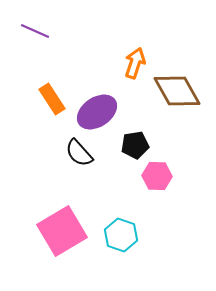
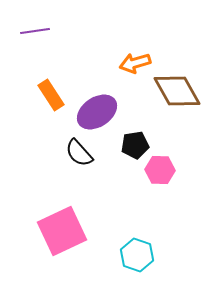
purple line: rotated 32 degrees counterclockwise
orange arrow: rotated 124 degrees counterclockwise
orange rectangle: moved 1 px left, 4 px up
pink hexagon: moved 3 px right, 6 px up
pink square: rotated 6 degrees clockwise
cyan hexagon: moved 16 px right, 20 px down
